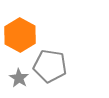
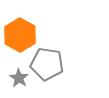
gray pentagon: moved 3 px left, 2 px up
